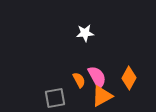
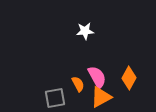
white star: moved 2 px up
orange semicircle: moved 1 px left, 4 px down
orange triangle: moved 1 px left, 1 px down
